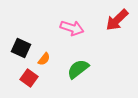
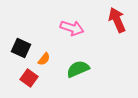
red arrow: rotated 110 degrees clockwise
green semicircle: rotated 15 degrees clockwise
